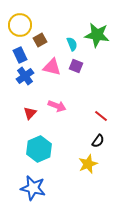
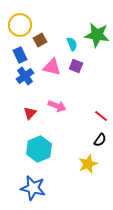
black semicircle: moved 2 px right, 1 px up
